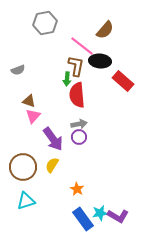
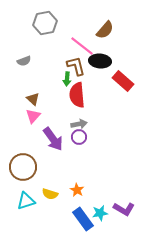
brown L-shape: rotated 25 degrees counterclockwise
gray semicircle: moved 6 px right, 9 px up
brown triangle: moved 4 px right, 2 px up; rotated 24 degrees clockwise
yellow semicircle: moved 2 px left, 29 px down; rotated 105 degrees counterclockwise
orange star: moved 1 px down
purple L-shape: moved 6 px right, 7 px up
